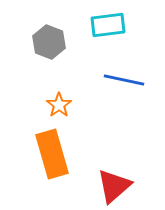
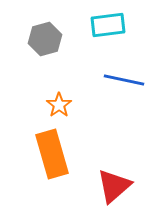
gray hexagon: moved 4 px left, 3 px up; rotated 24 degrees clockwise
